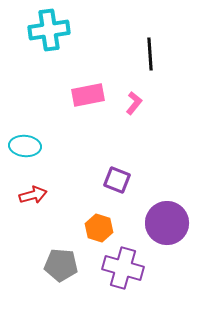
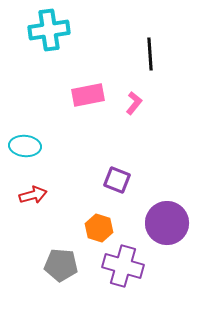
purple cross: moved 2 px up
